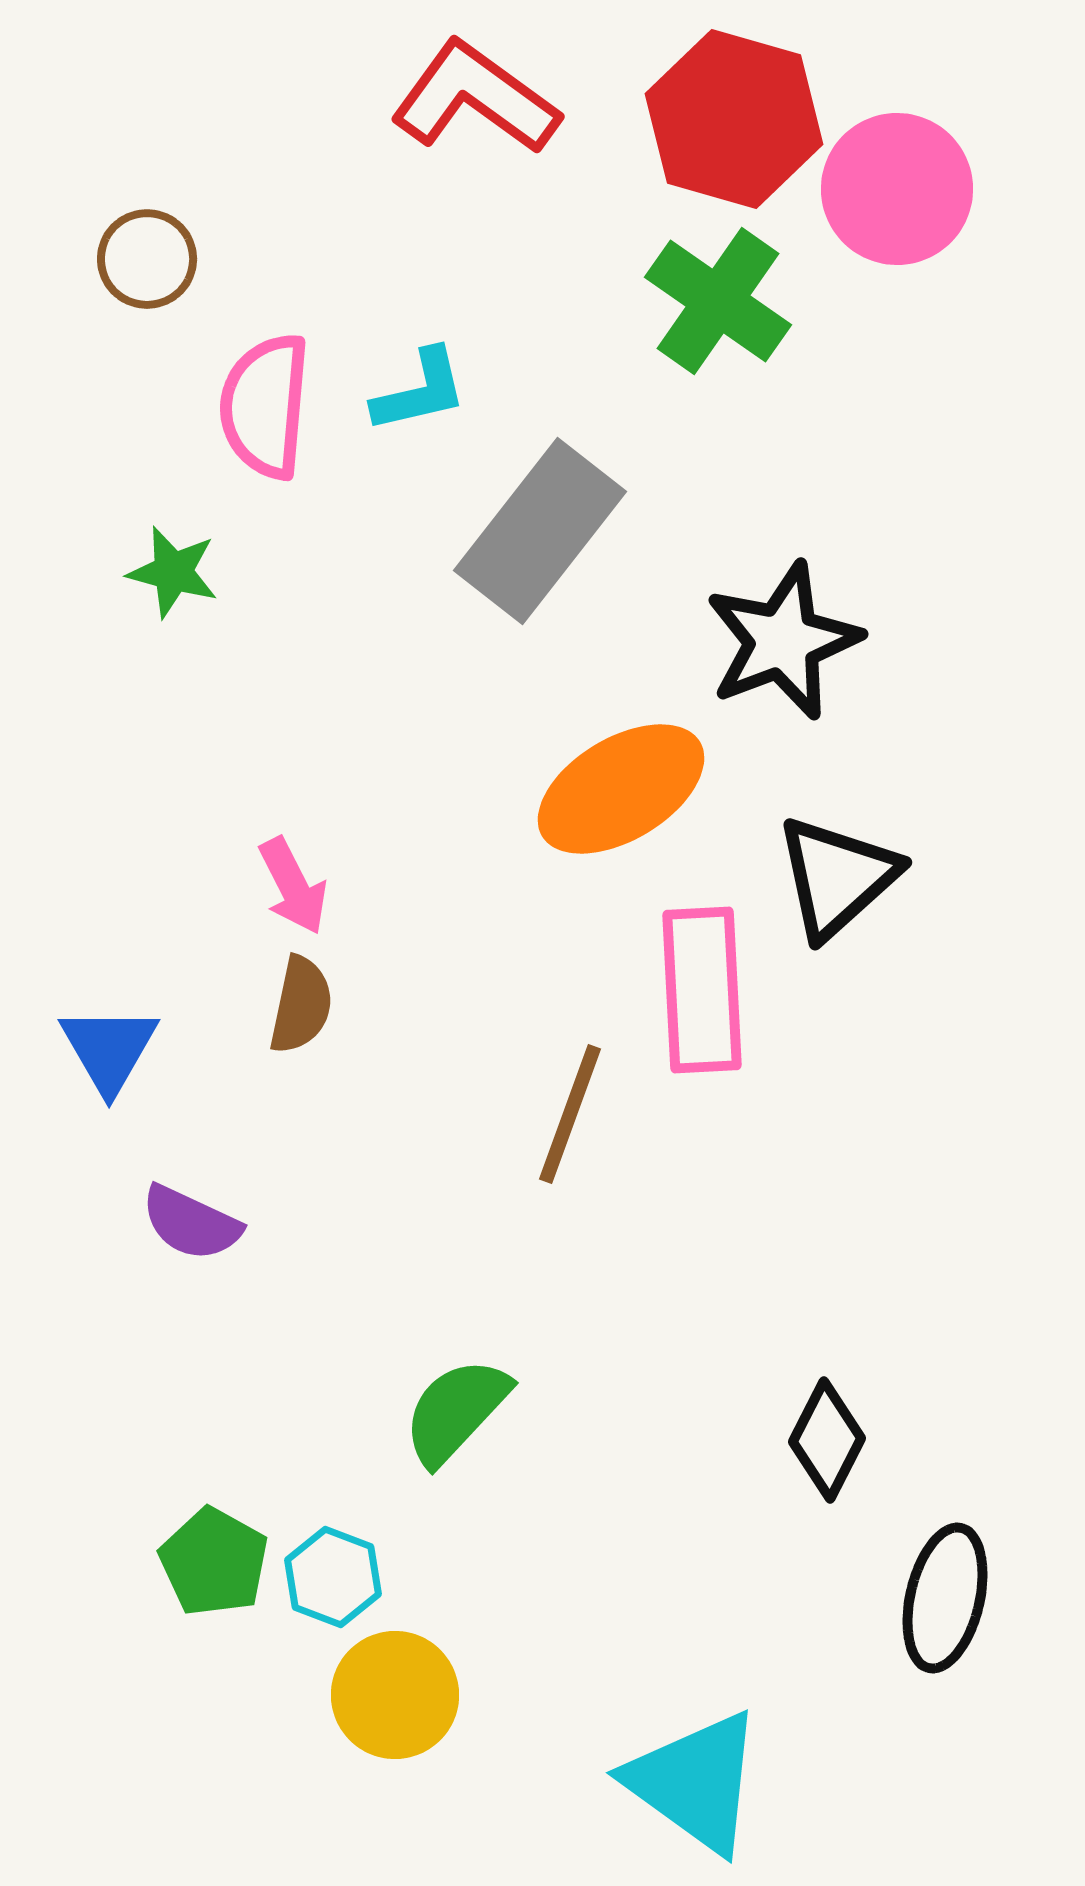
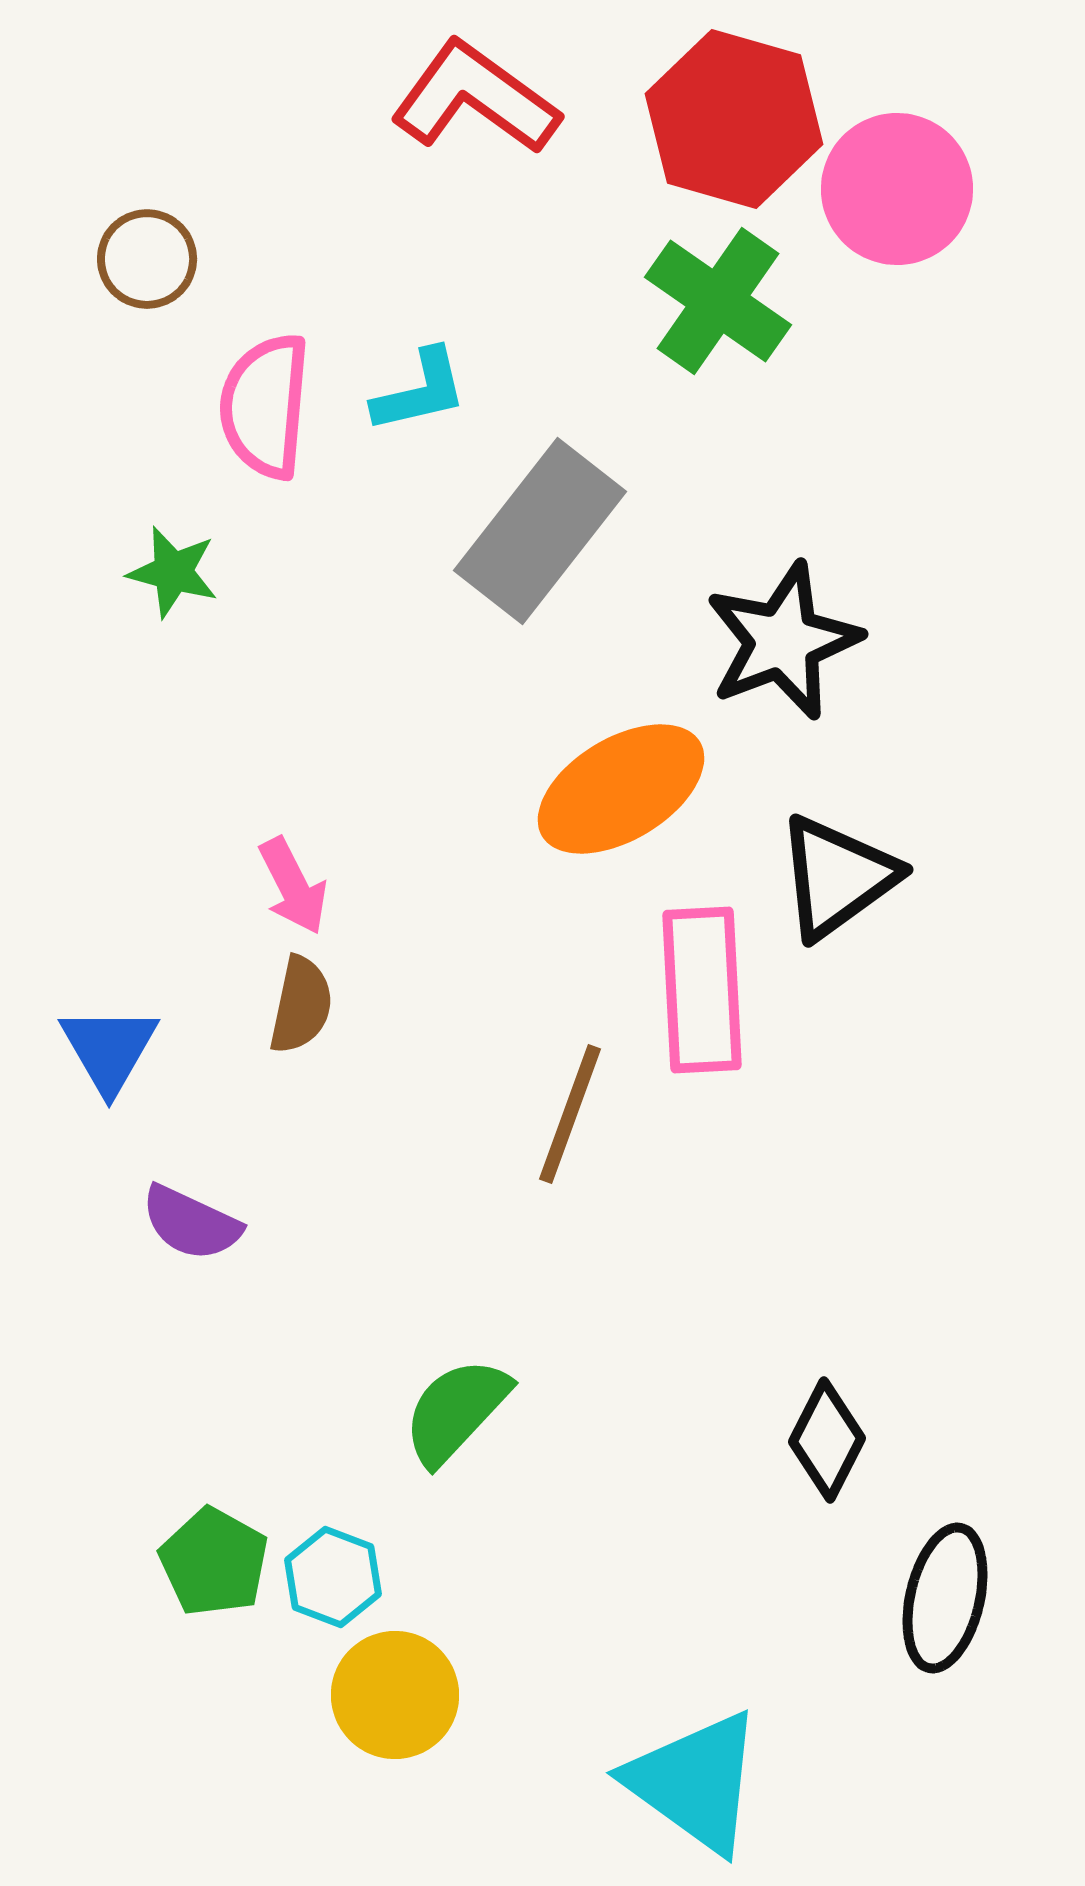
black triangle: rotated 6 degrees clockwise
